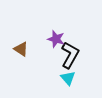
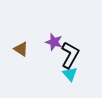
purple star: moved 2 px left, 3 px down
cyan triangle: moved 2 px right, 4 px up
